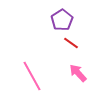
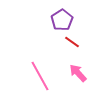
red line: moved 1 px right, 1 px up
pink line: moved 8 px right
